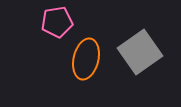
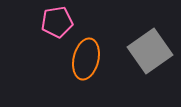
gray square: moved 10 px right, 1 px up
